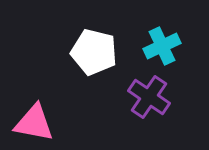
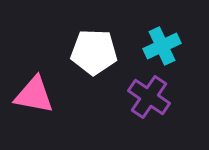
white pentagon: rotated 12 degrees counterclockwise
pink triangle: moved 28 px up
